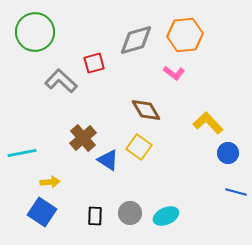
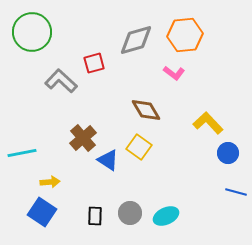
green circle: moved 3 px left
